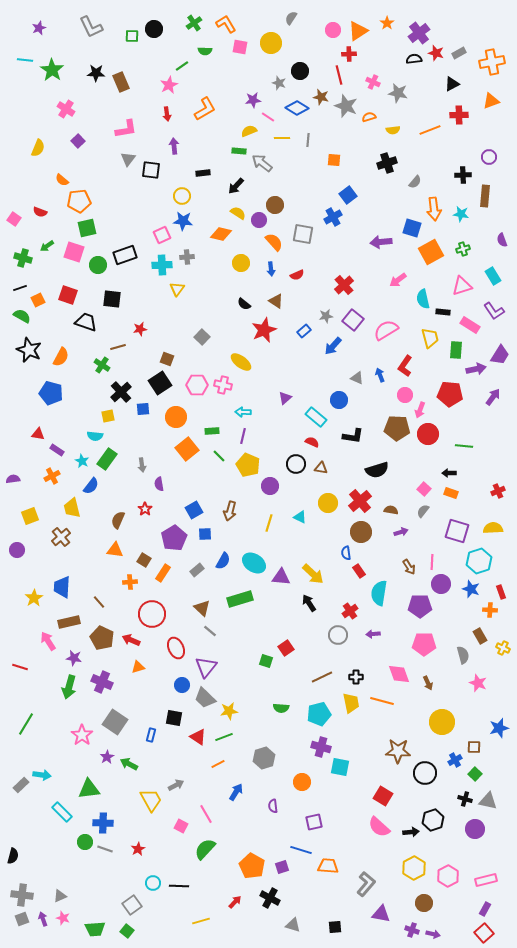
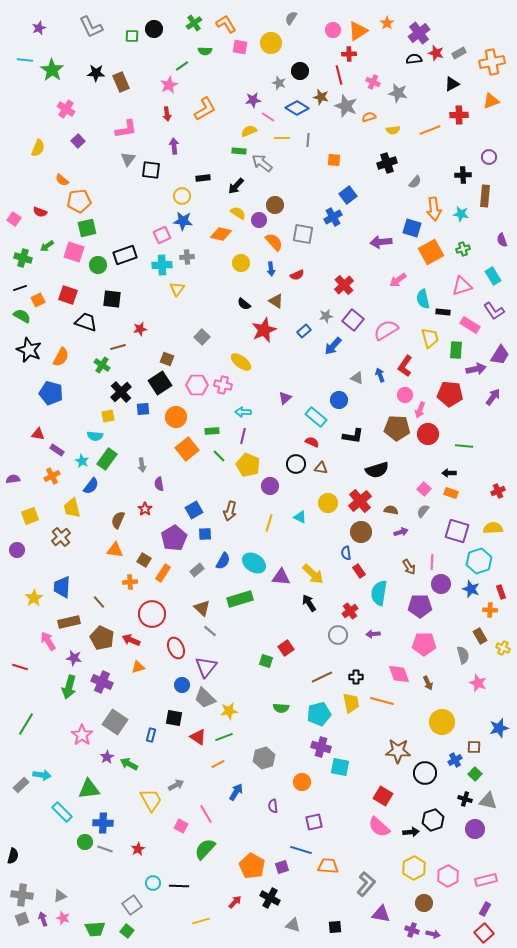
black rectangle at (203, 173): moved 5 px down
